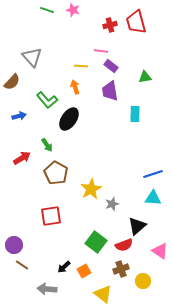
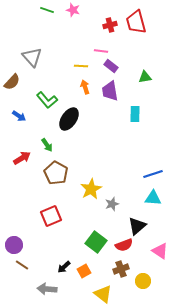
orange arrow: moved 10 px right
blue arrow: rotated 48 degrees clockwise
red square: rotated 15 degrees counterclockwise
